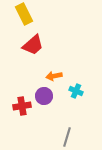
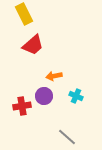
cyan cross: moved 5 px down
gray line: rotated 66 degrees counterclockwise
